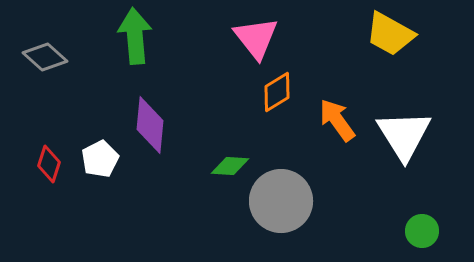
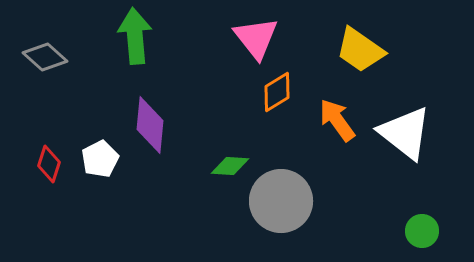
yellow trapezoid: moved 30 px left, 16 px down; rotated 6 degrees clockwise
white triangle: moved 1 px right, 2 px up; rotated 20 degrees counterclockwise
